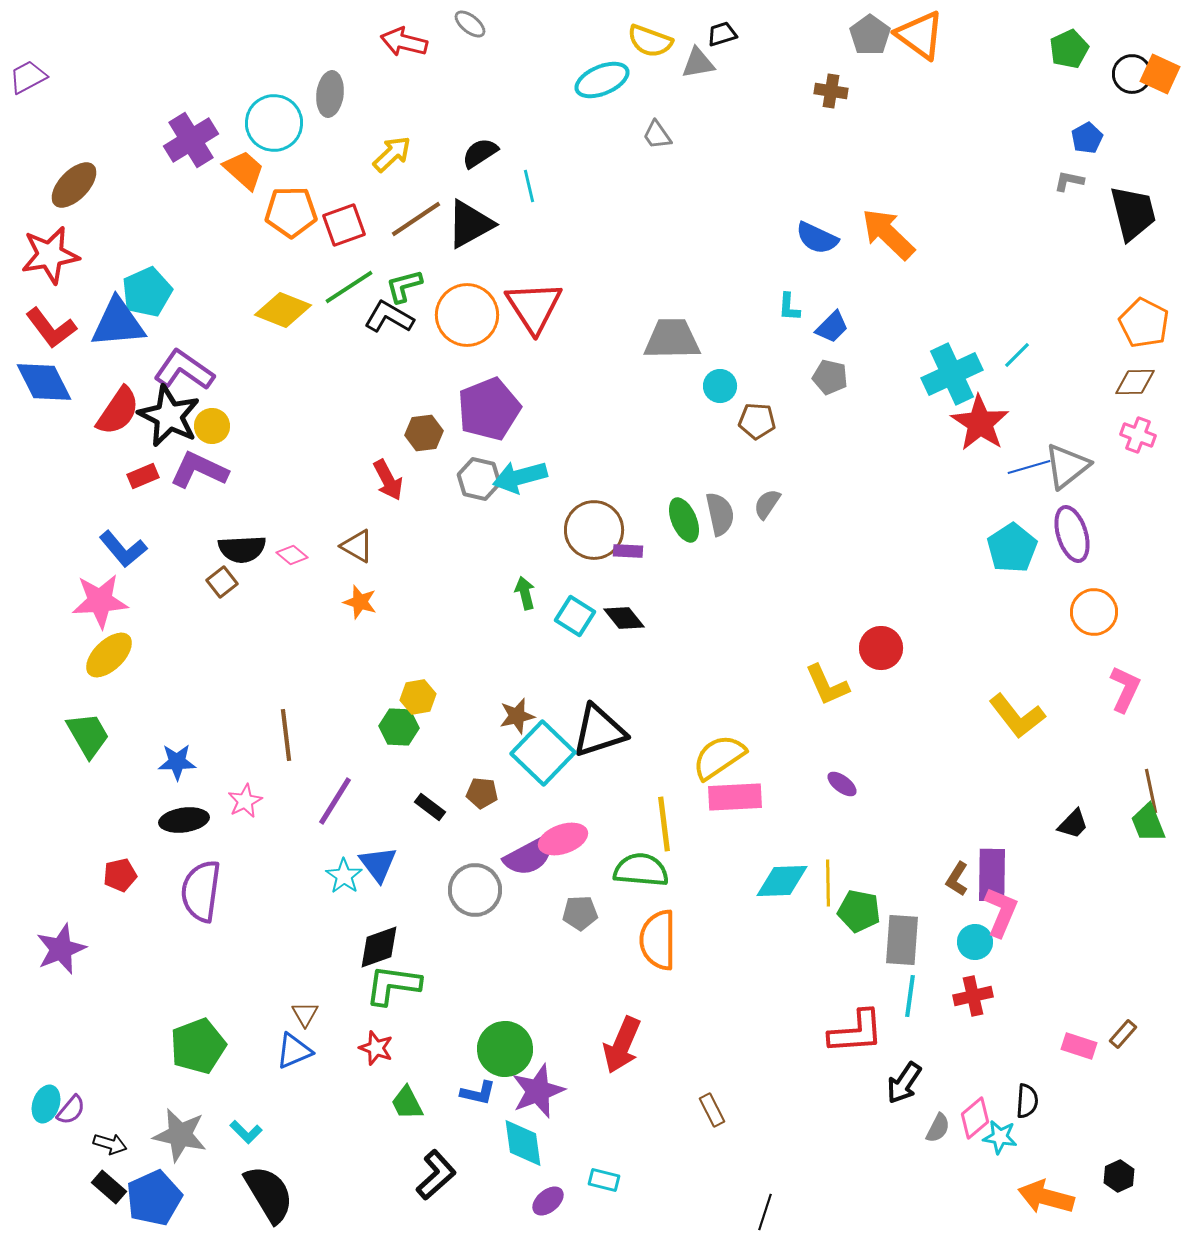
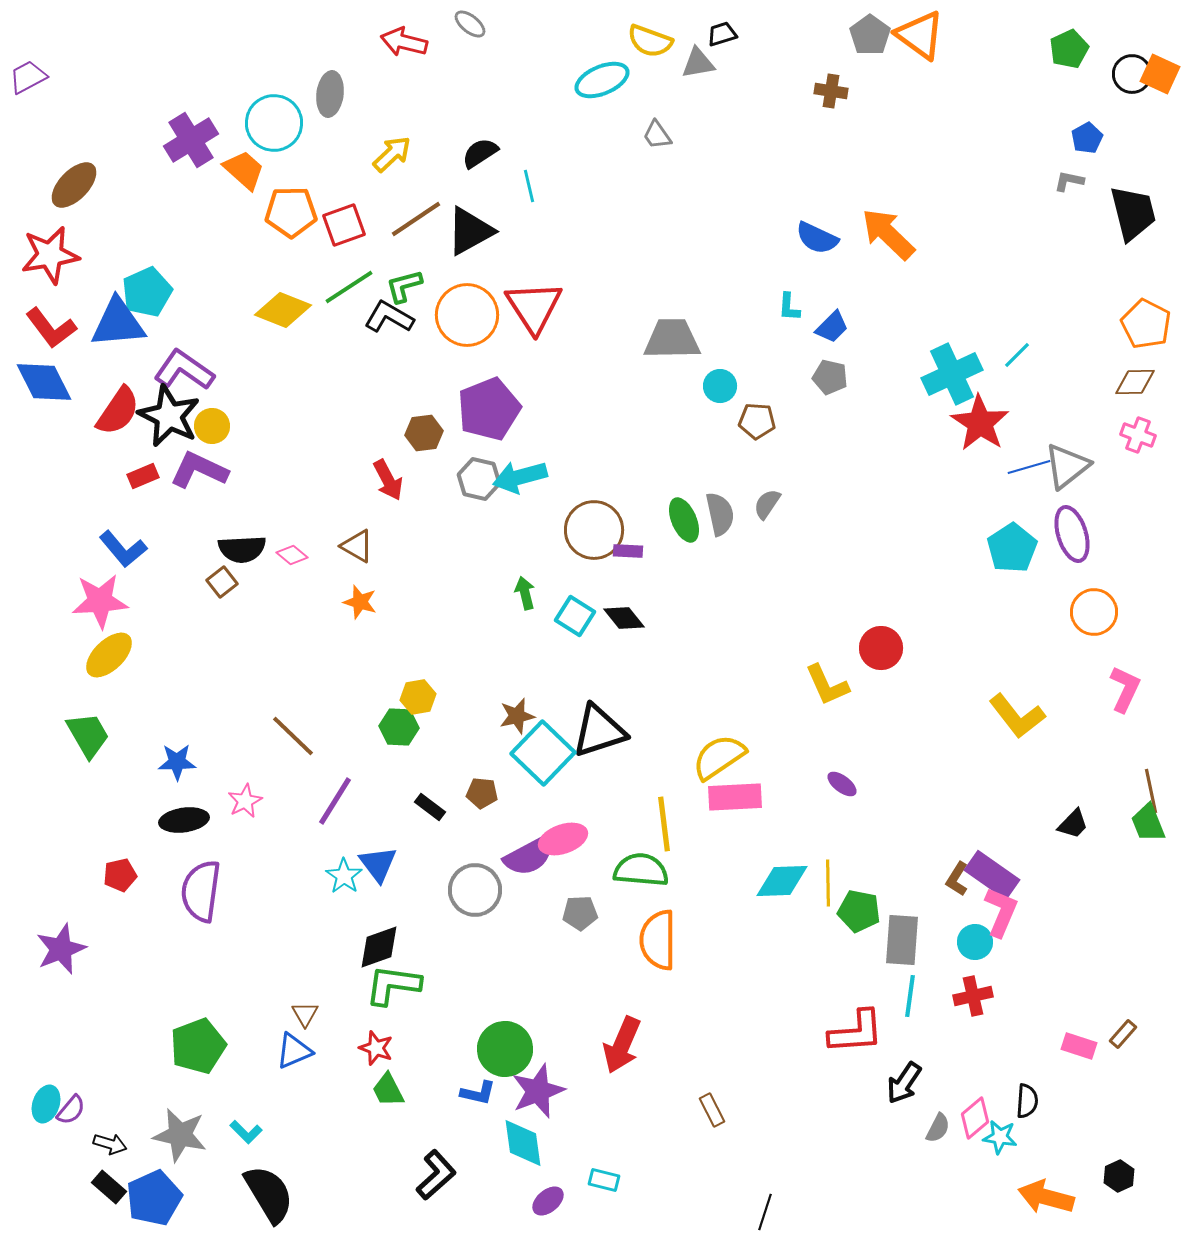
black triangle at (470, 224): moved 7 px down
orange pentagon at (1144, 323): moved 2 px right, 1 px down
brown line at (286, 735): moved 7 px right, 1 px down; rotated 39 degrees counterclockwise
purple rectangle at (992, 875): rotated 56 degrees counterclockwise
green trapezoid at (407, 1103): moved 19 px left, 13 px up
